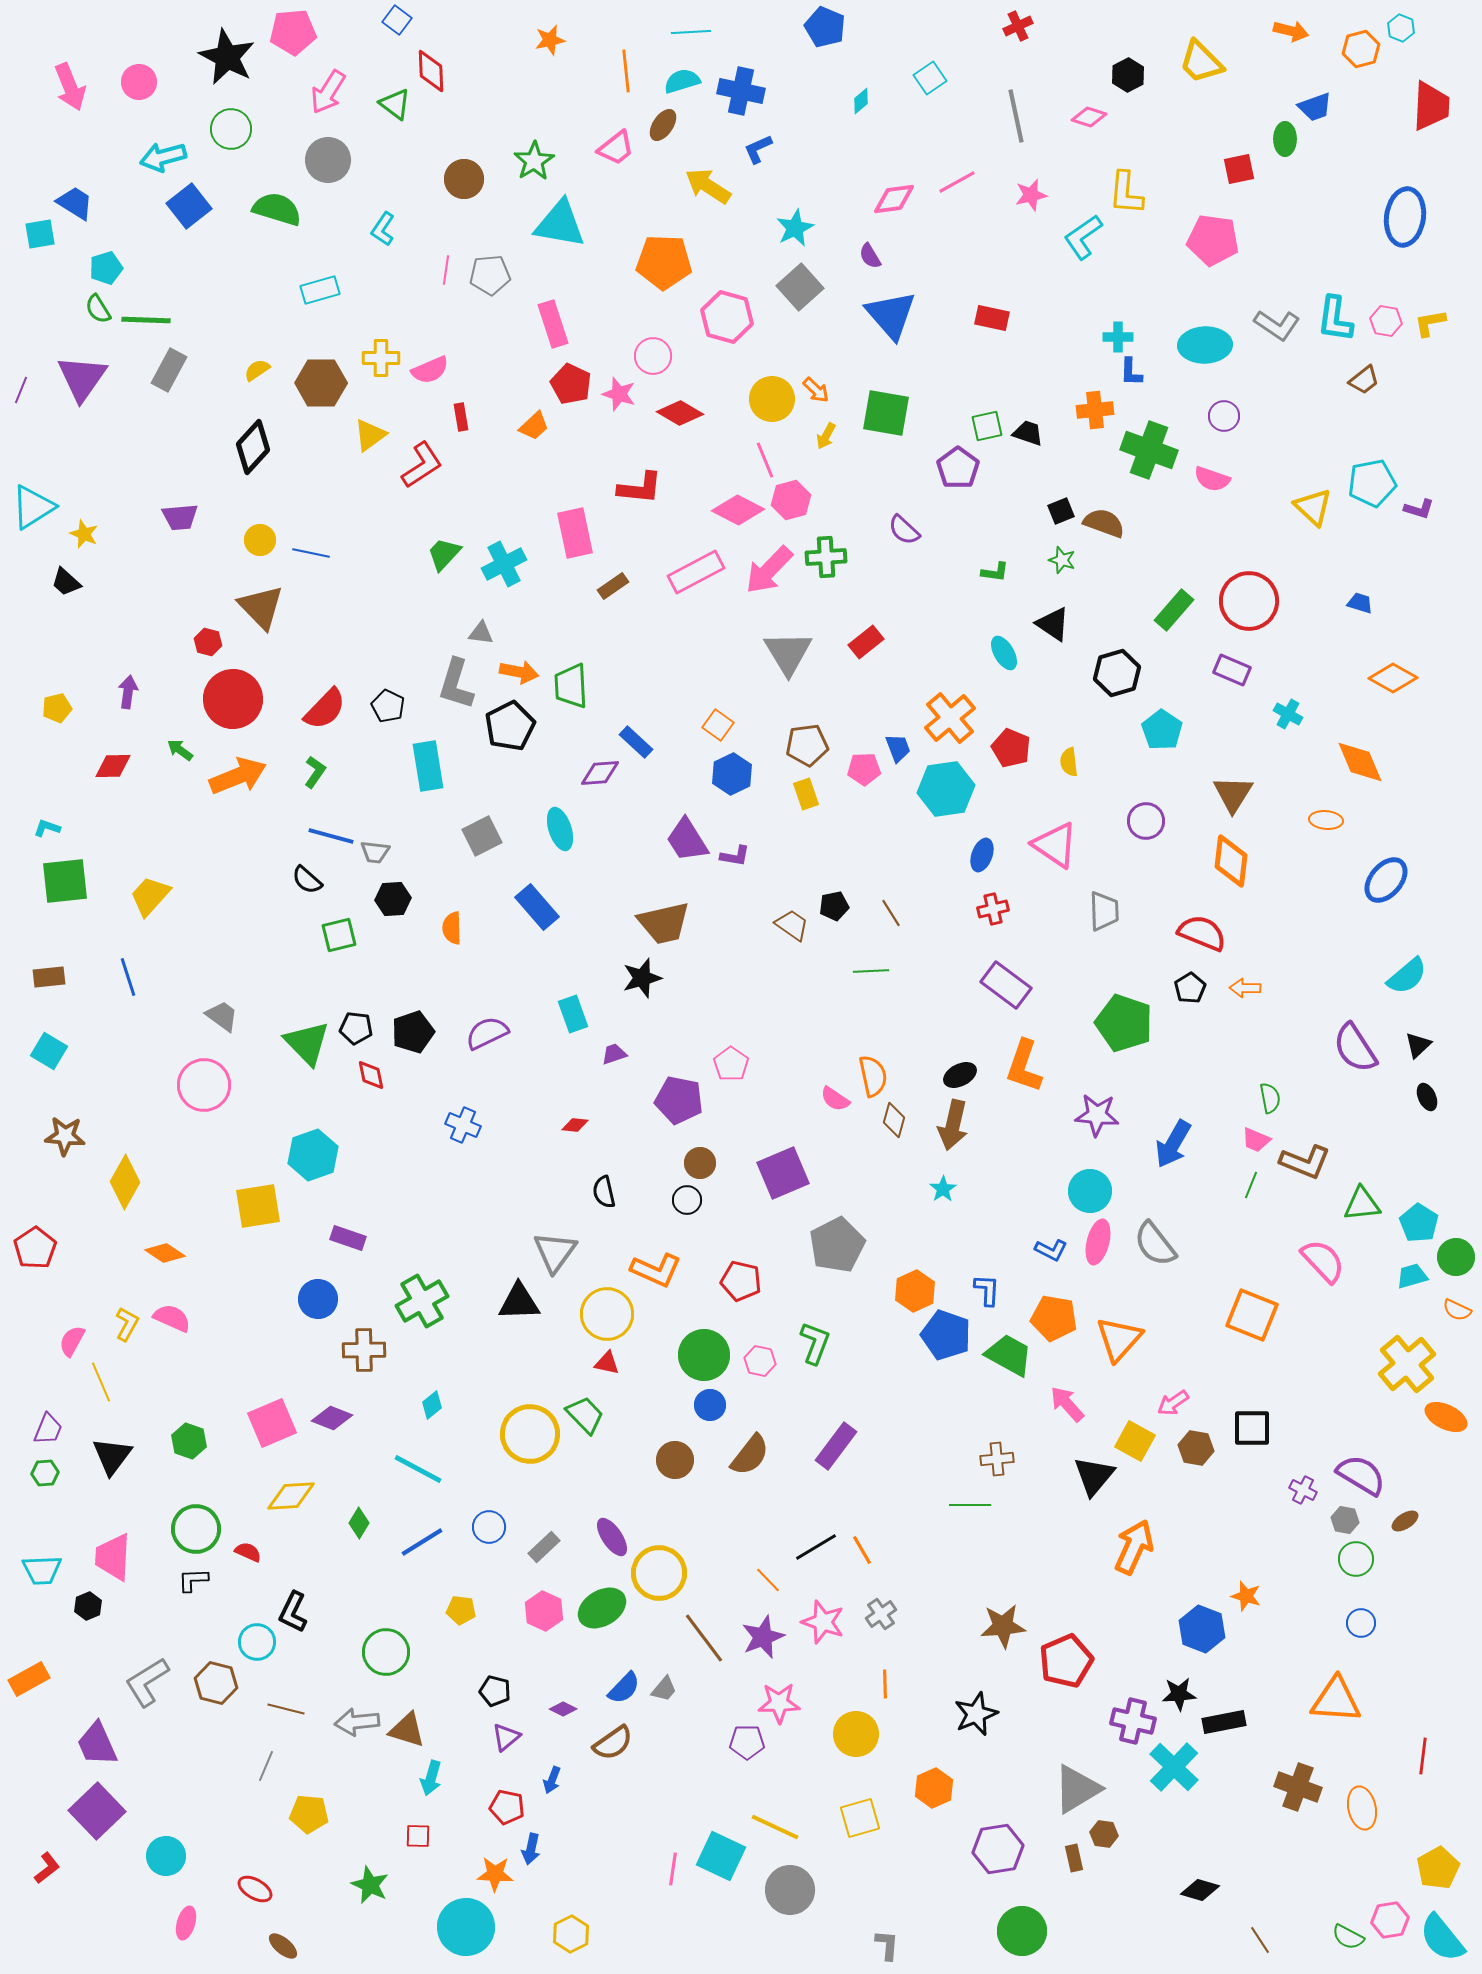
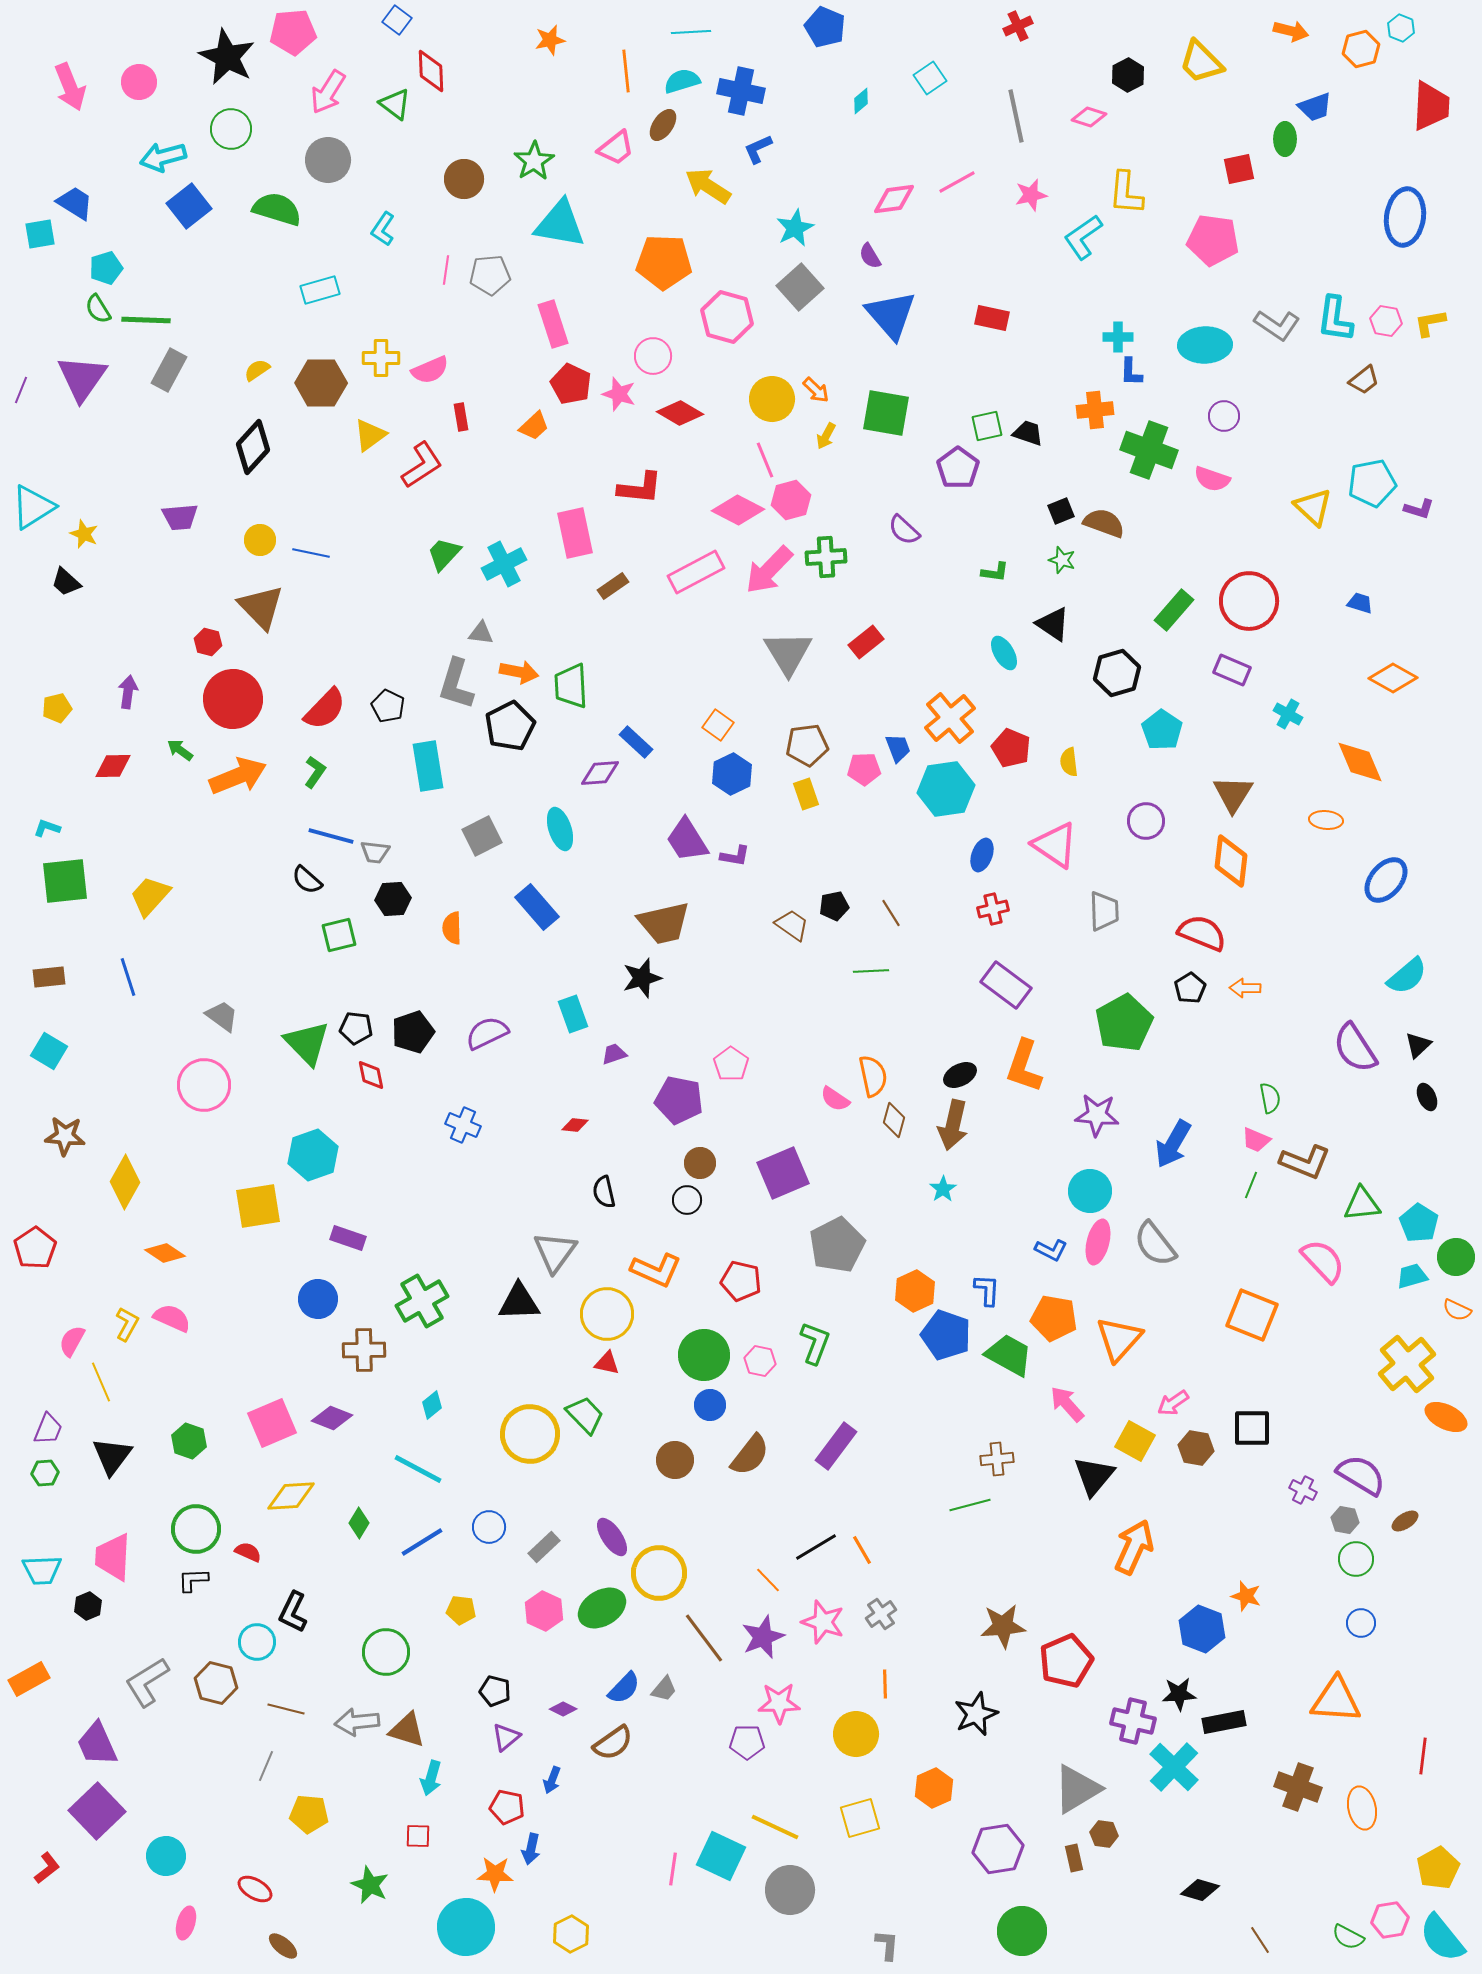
green pentagon at (1124, 1023): rotated 24 degrees clockwise
green line at (970, 1505): rotated 15 degrees counterclockwise
